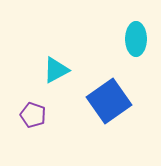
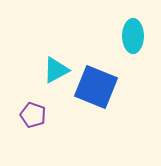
cyan ellipse: moved 3 px left, 3 px up
blue square: moved 13 px left, 14 px up; rotated 33 degrees counterclockwise
